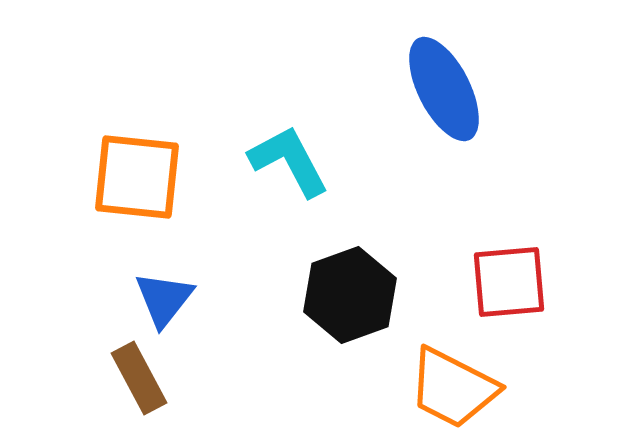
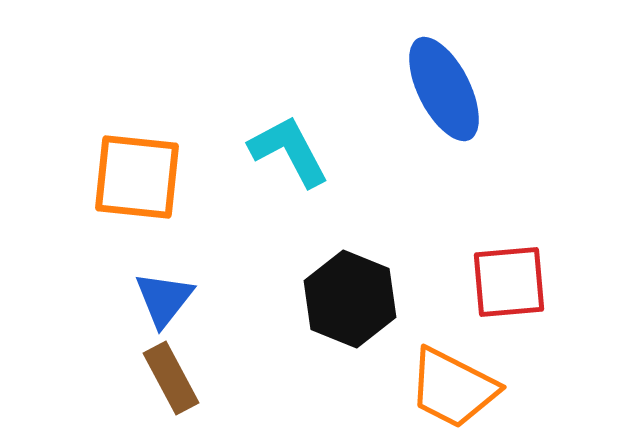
cyan L-shape: moved 10 px up
black hexagon: moved 4 px down; rotated 18 degrees counterclockwise
brown rectangle: moved 32 px right
